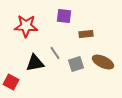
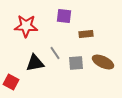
gray square: moved 1 px up; rotated 14 degrees clockwise
